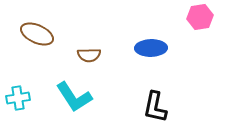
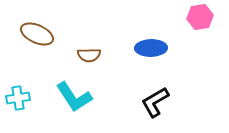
black L-shape: moved 5 px up; rotated 48 degrees clockwise
